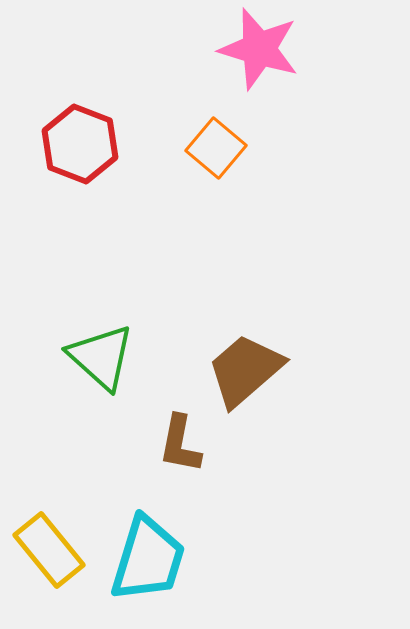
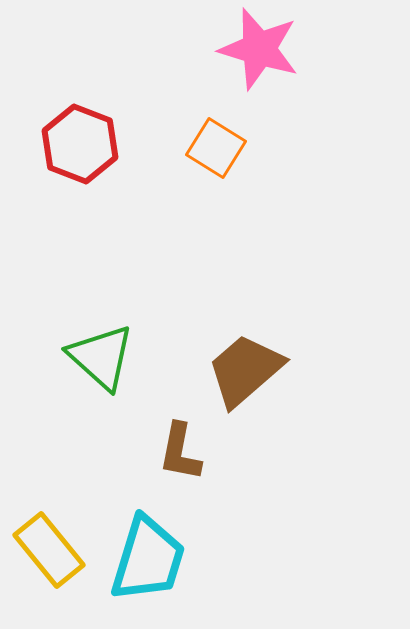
orange square: rotated 8 degrees counterclockwise
brown L-shape: moved 8 px down
